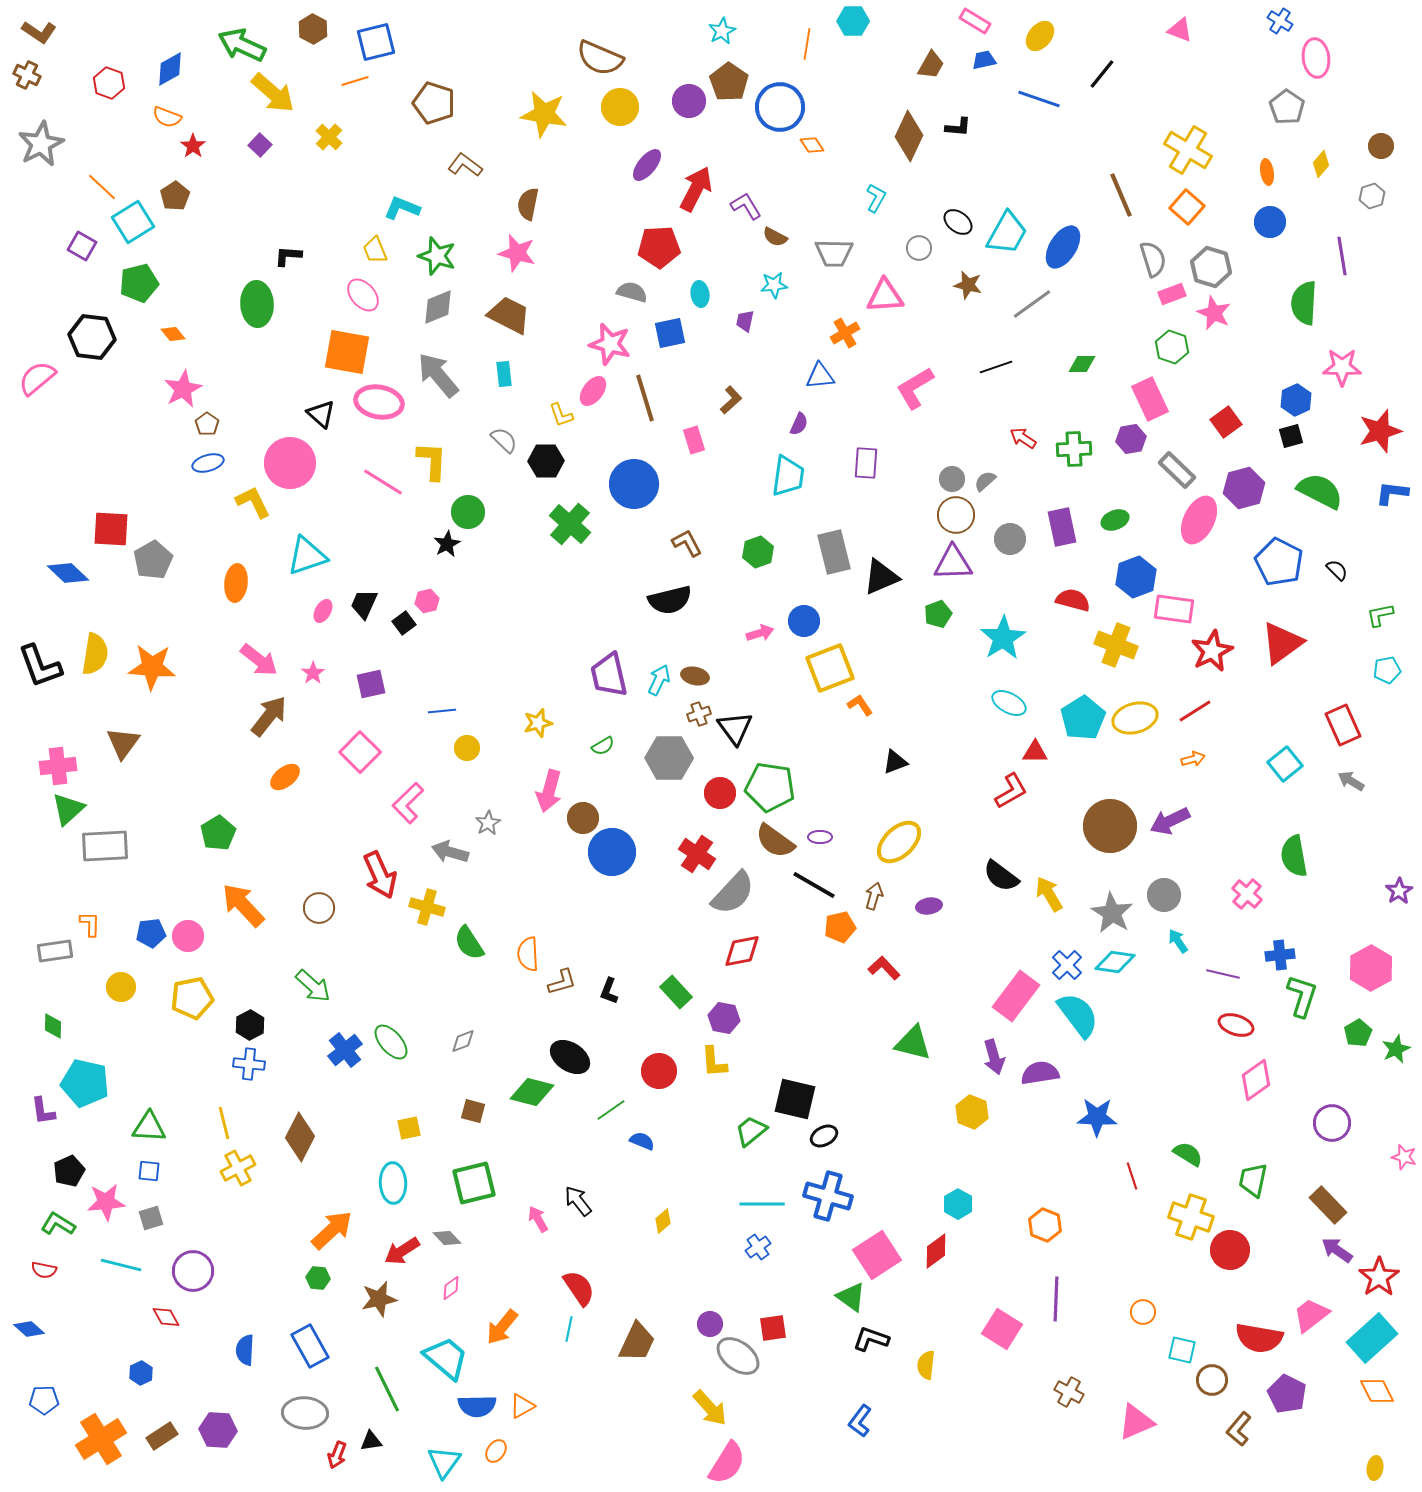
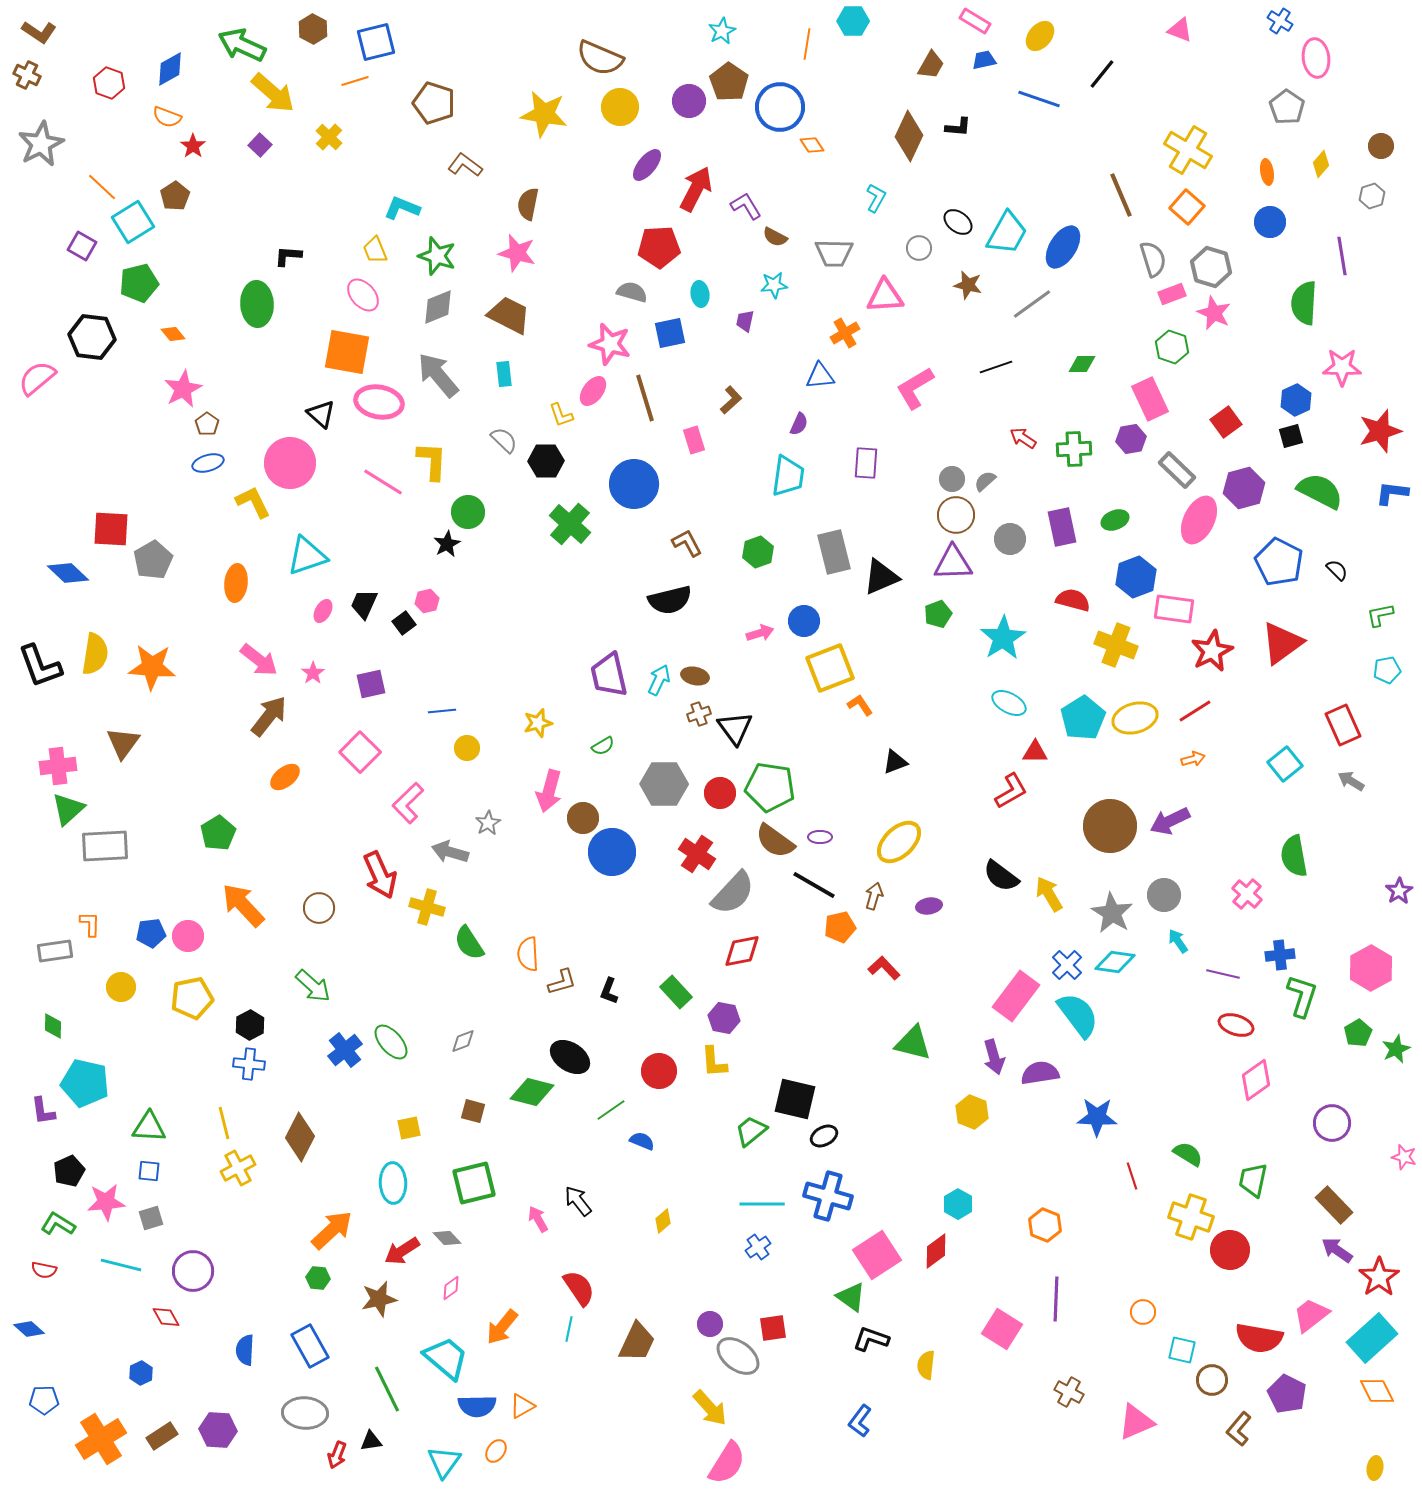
gray hexagon at (669, 758): moved 5 px left, 26 px down
brown rectangle at (1328, 1205): moved 6 px right
